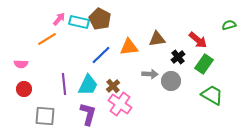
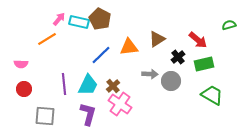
brown triangle: rotated 24 degrees counterclockwise
green rectangle: rotated 42 degrees clockwise
